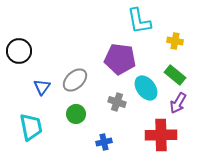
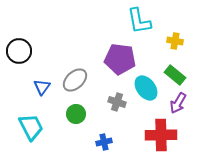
cyan trapezoid: rotated 16 degrees counterclockwise
